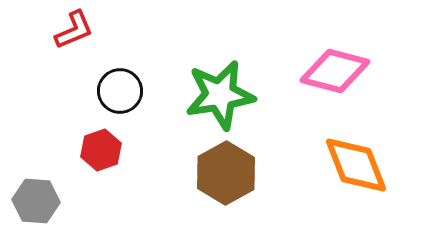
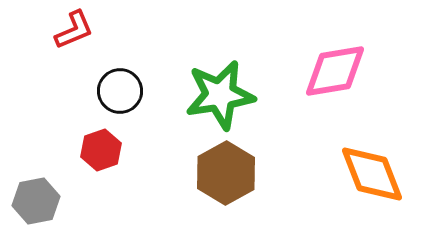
pink diamond: rotated 24 degrees counterclockwise
orange diamond: moved 16 px right, 9 px down
gray hexagon: rotated 15 degrees counterclockwise
